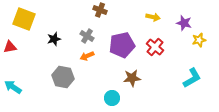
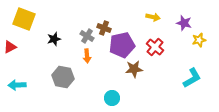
brown cross: moved 4 px right, 18 px down
red triangle: rotated 16 degrees counterclockwise
orange arrow: rotated 72 degrees counterclockwise
brown star: moved 2 px right, 9 px up
cyan arrow: moved 4 px right, 2 px up; rotated 36 degrees counterclockwise
